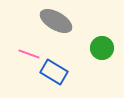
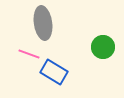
gray ellipse: moved 13 px left, 2 px down; rotated 52 degrees clockwise
green circle: moved 1 px right, 1 px up
